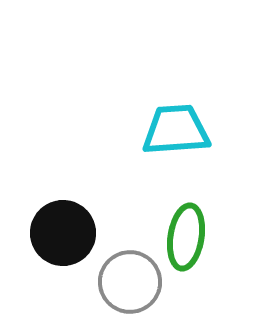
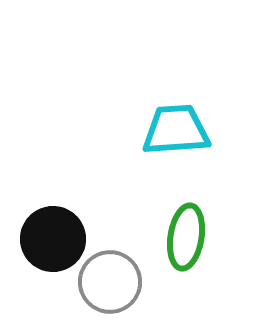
black circle: moved 10 px left, 6 px down
gray circle: moved 20 px left
